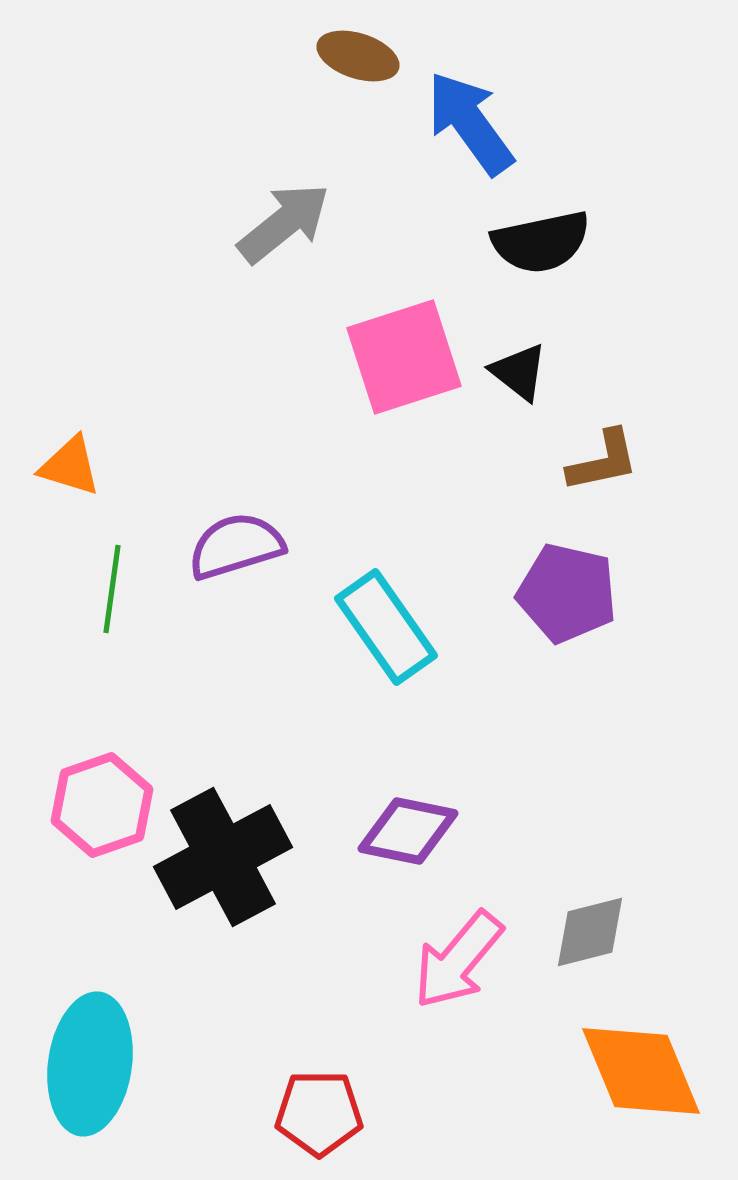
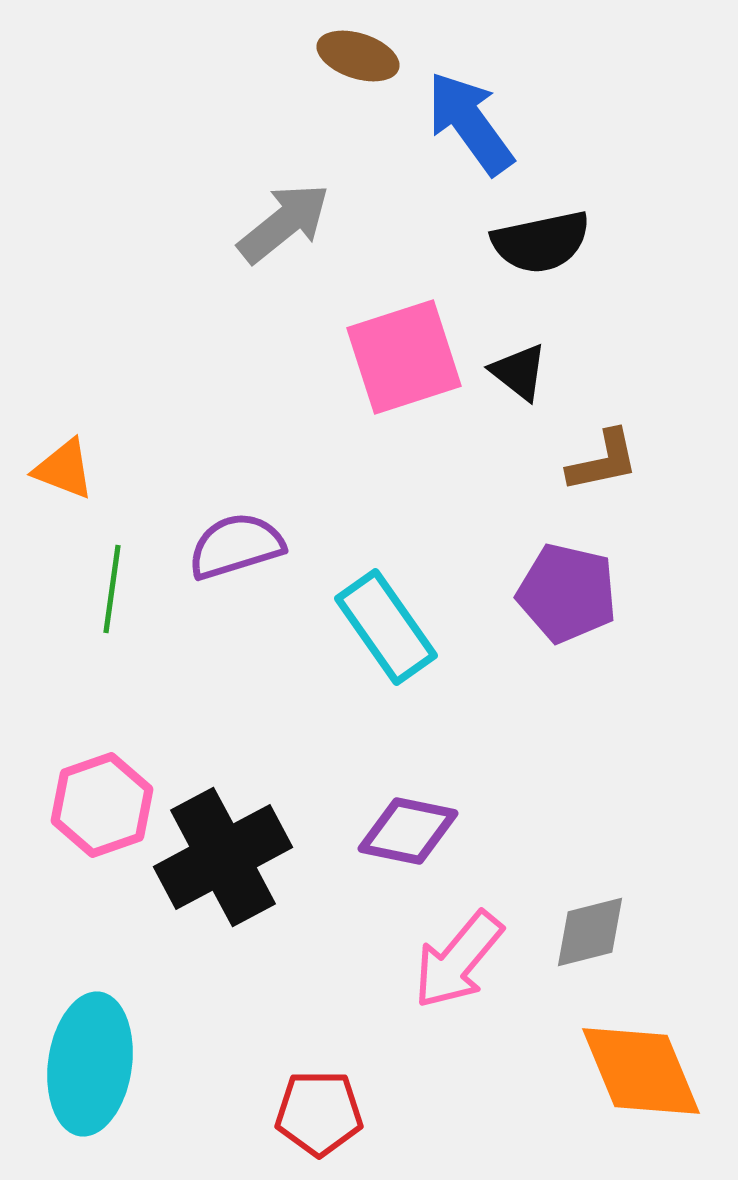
orange triangle: moved 6 px left, 3 px down; rotated 4 degrees clockwise
